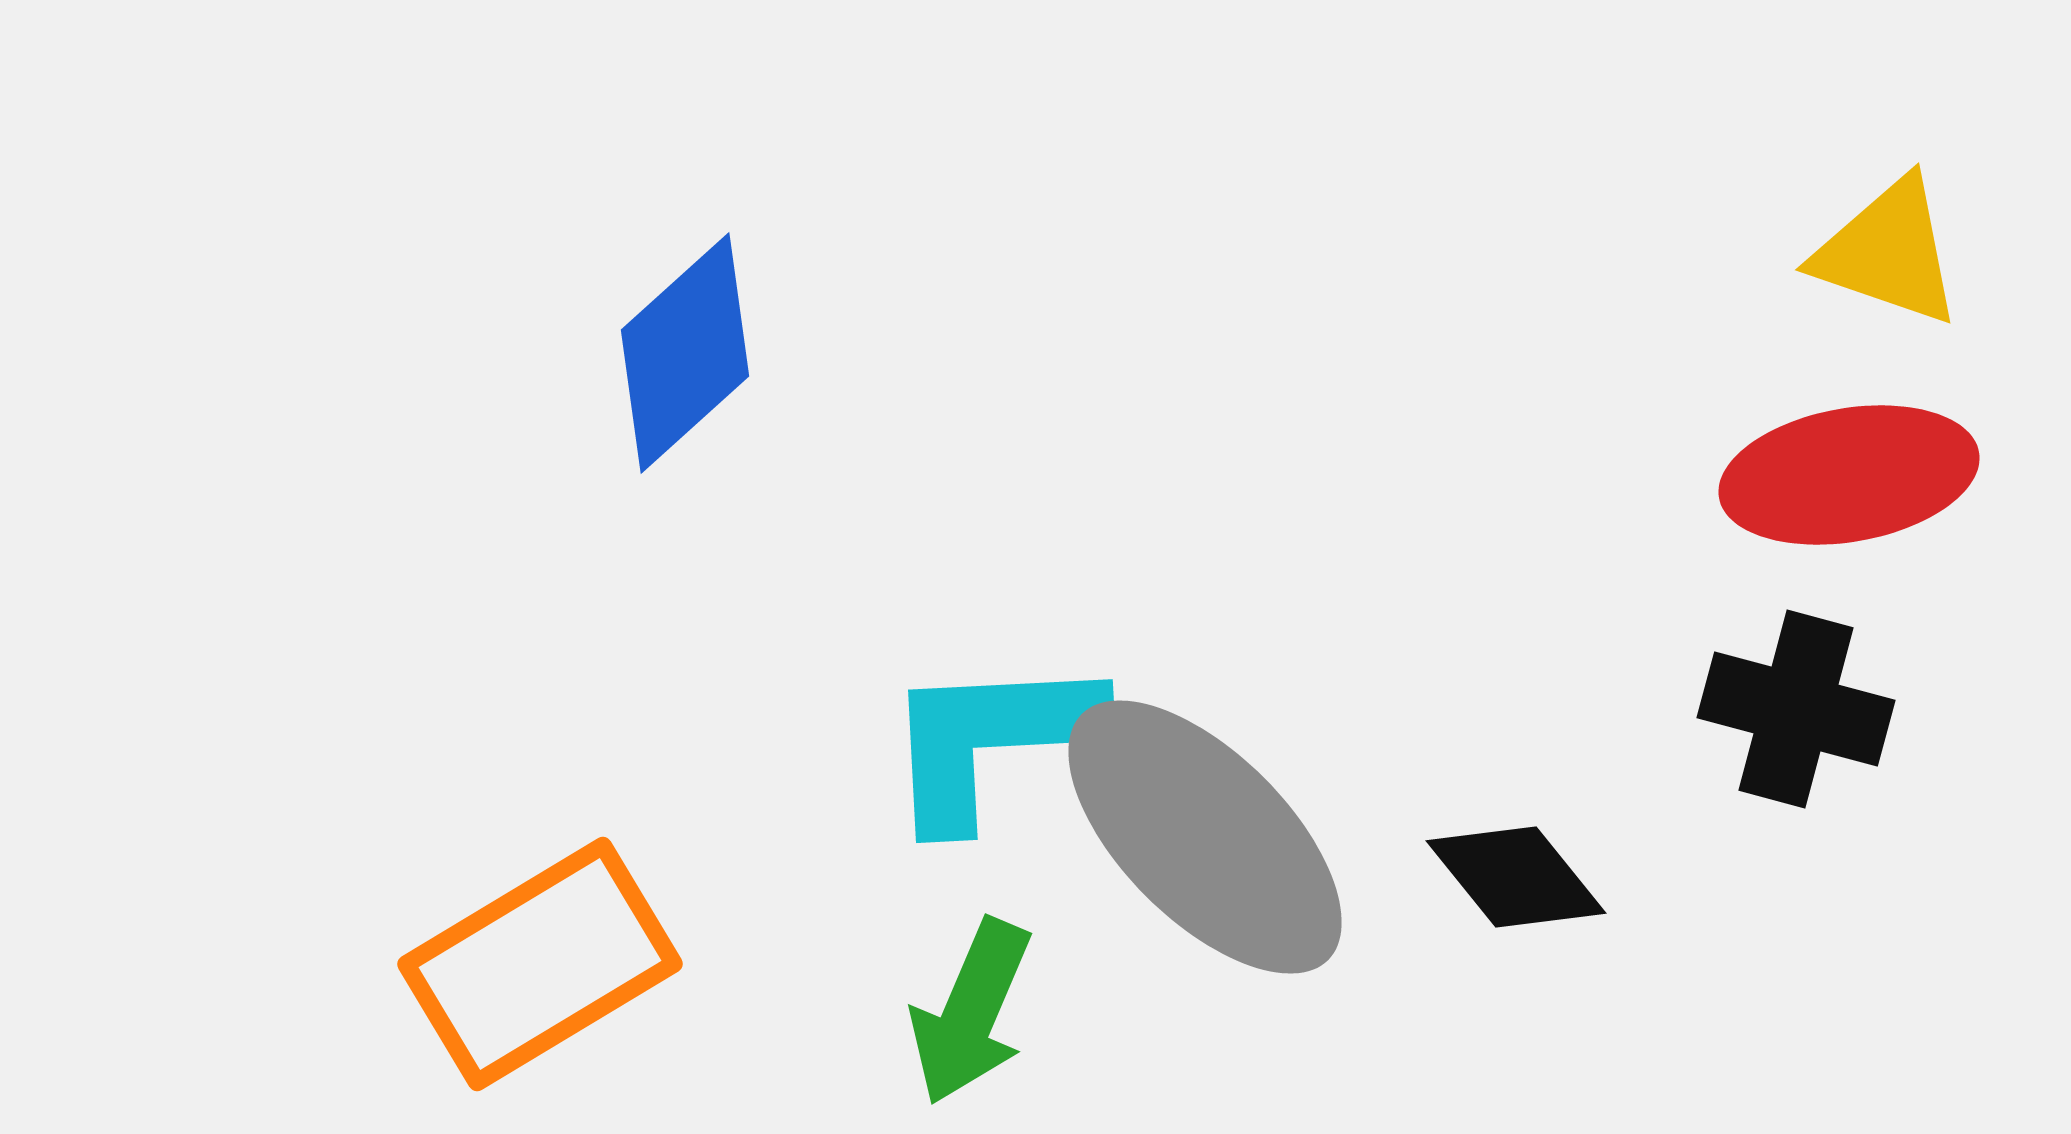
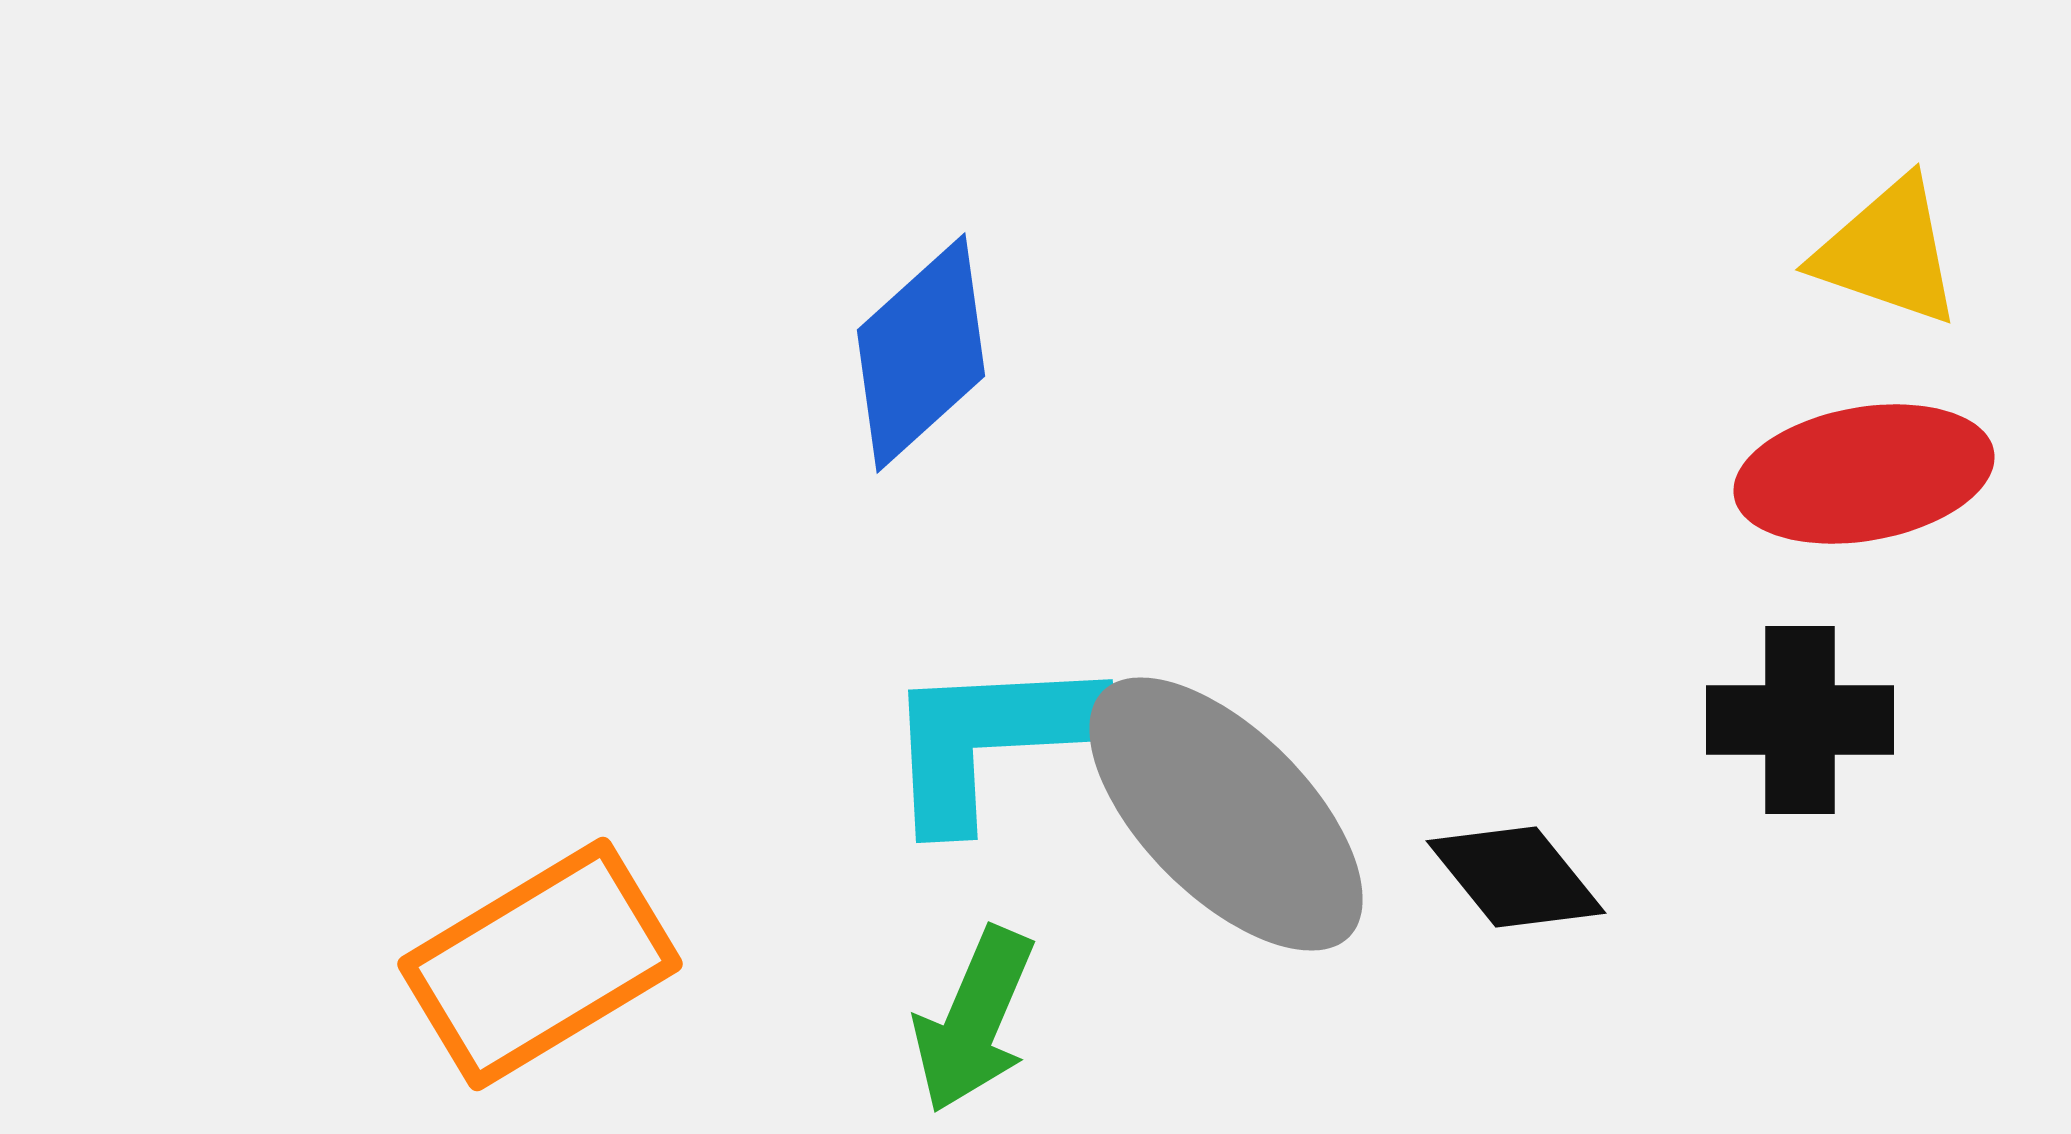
blue diamond: moved 236 px right
red ellipse: moved 15 px right, 1 px up
black cross: moved 4 px right, 11 px down; rotated 15 degrees counterclockwise
gray ellipse: moved 21 px right, 23 px up
green arrow: moved 3 px right, 8 px down
